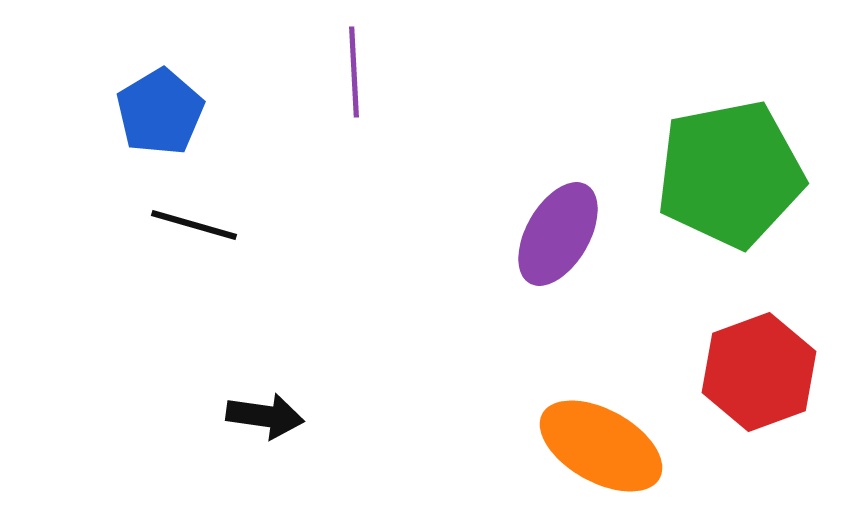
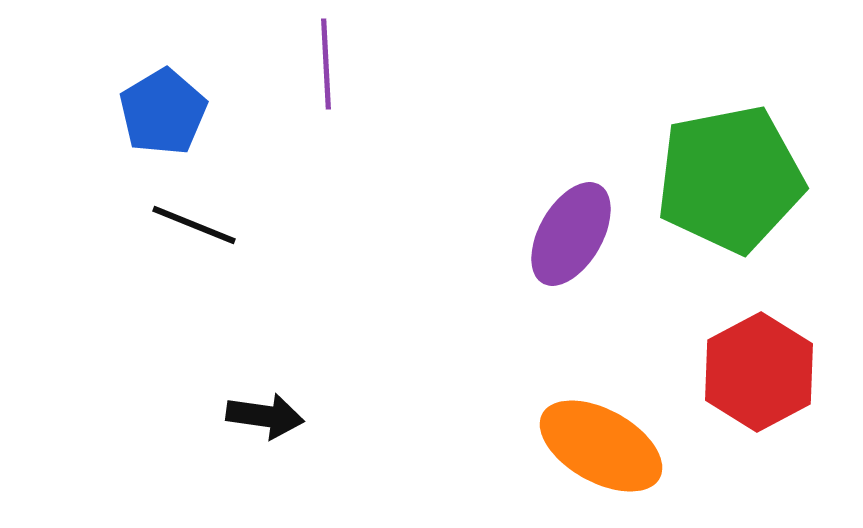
purple line: moved 28 px left, 8 px up
blue pentagon: moved 3 px right
green pentagon: moved 5 px down
black line: rotated 6 degrees clockwise
purple ellipse: moved 13 px right
red hexagon: rotated 8 degrees counterclockwise
